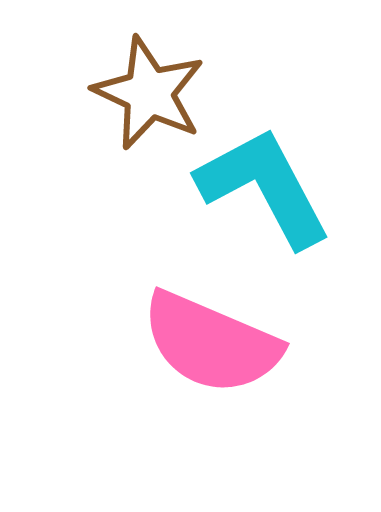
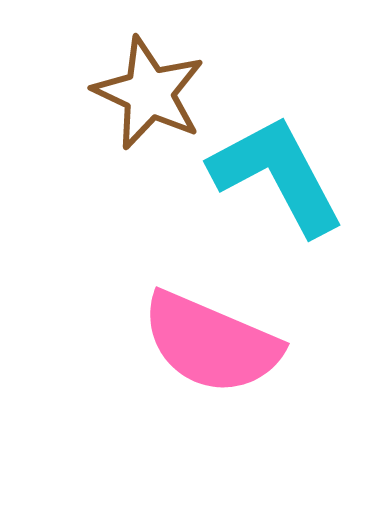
cyan L-shape: moved 13 px right, 12 px up
